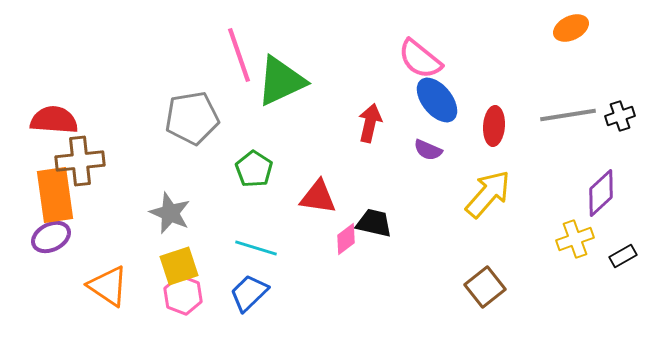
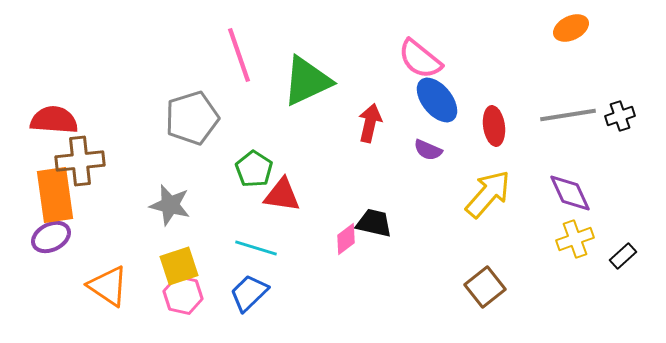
green triangle: moved 26 px right
gray pentagon: rotated 8 degrees counterclockwise
red ellipse: rotated 12 degrees counterclockwise
purple diamond: moved 31 px left; rotated 72 degrees counterclockwise
red triangle: moved 36 px left, 2 px up
gray star: moved 8 px up; rotated 9 degrees counterclockwise
black rectangle: rotated 12 degrees counterclockwise
pink hexagon: rotated 9 degrees counterclockwise
